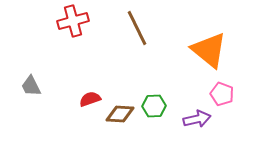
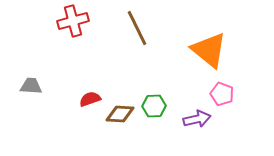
gray trapezoid: rotated 120 degrees clockwise
